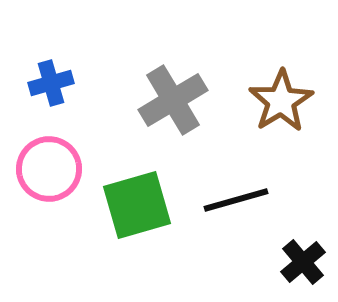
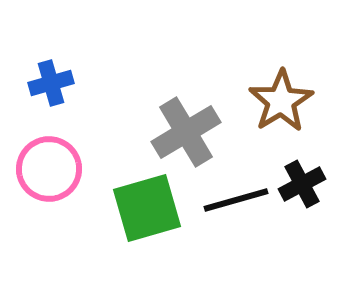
gray cross: moved 13 px right, 32 px down
green square: moved 10 px right, 3 px down
black cross: moved 1 px left, 78 px up; rotated 12 degrees clockwise
